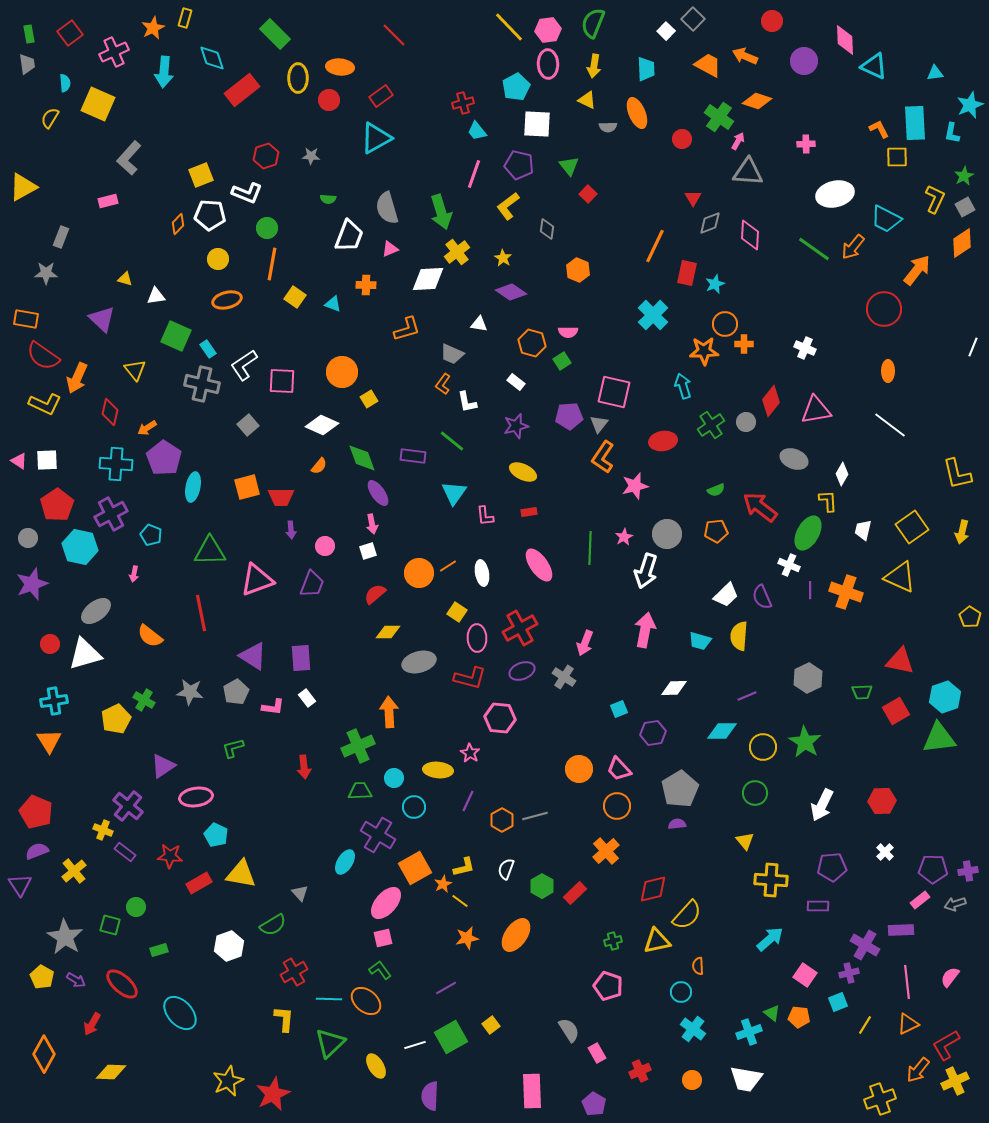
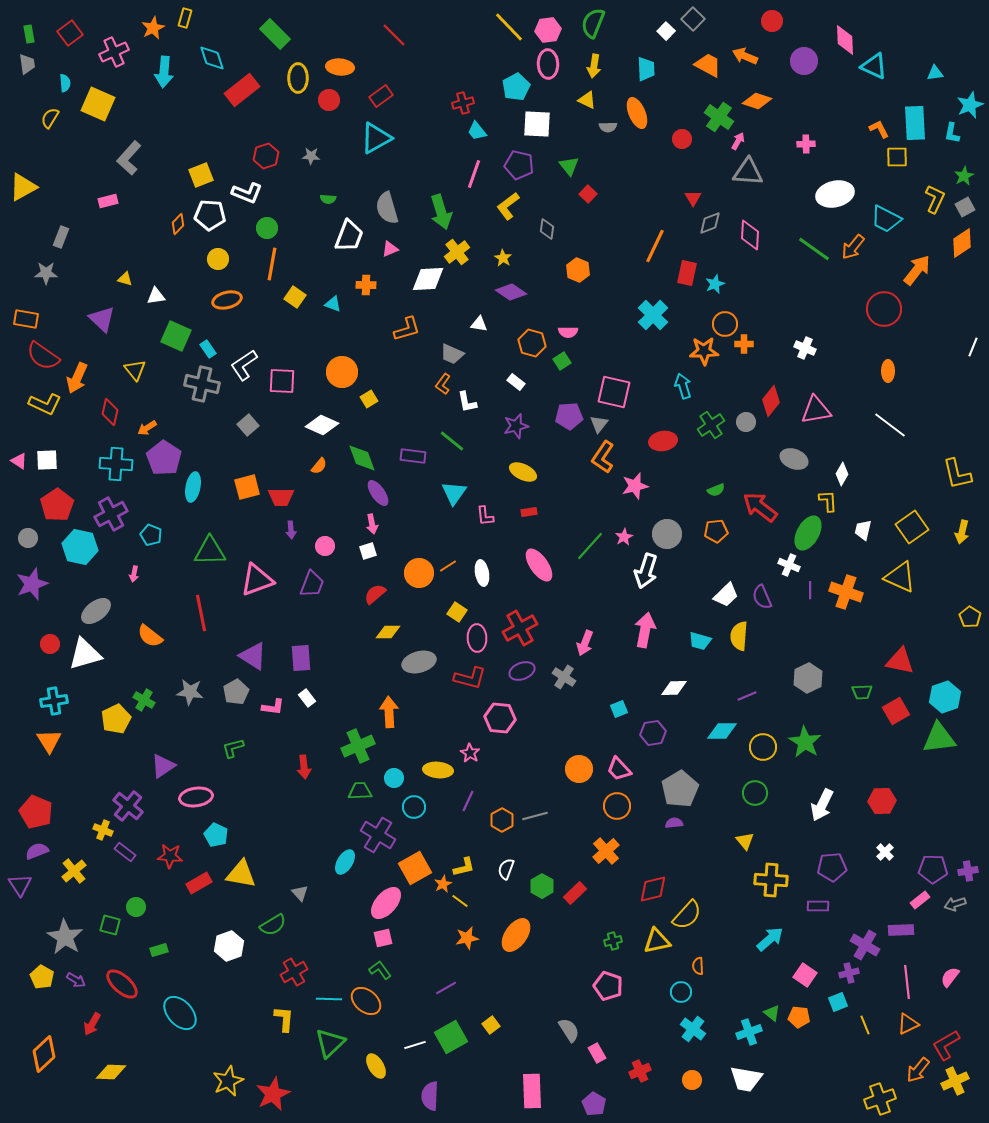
green line at (590, 548): moved 2 px up; rotated 40 degrees clockwise
purple semicircle at (677, 824): moved 3 px left, 1 px up
yellow line at (865, 1025): rotated 54 degrees counterclockwise
orange diamond at (44, 1054): rotated 18 degrees clockwise
